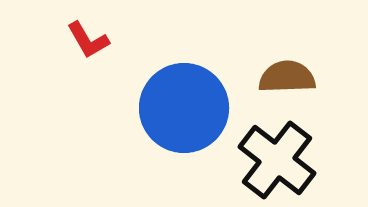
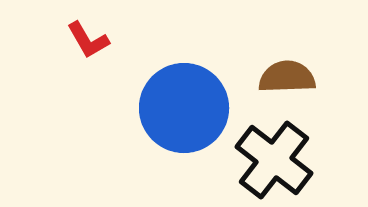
black cross: moved 3 px left
